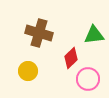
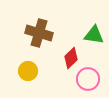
green triangle: rotated 15 degrees clockwise
